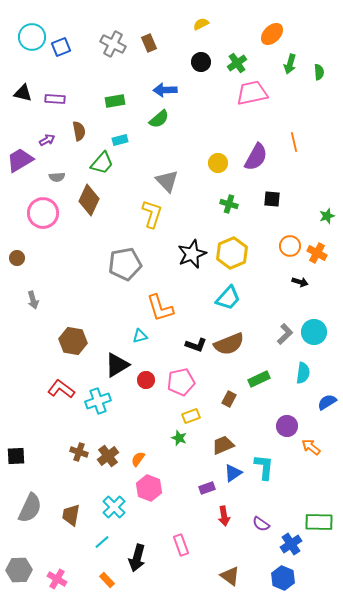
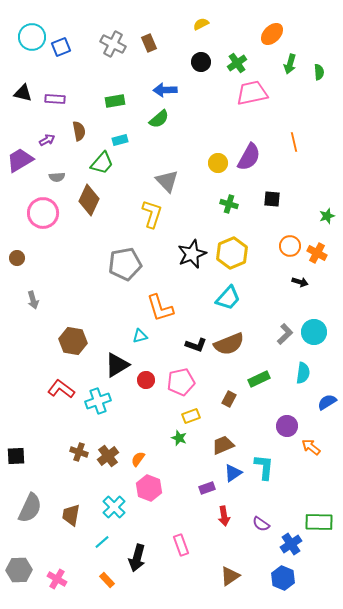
purple semicircle at (256, 157): moved 7 px left
brown triangle at (230, 576): rotated 50 degrees clockwise
